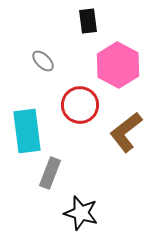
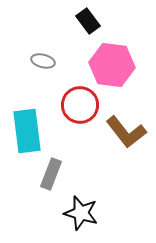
black rectangle: rotated 30 degrees counterclockwise
gray ellipse: rotated 30 degrees counterclockwise
pink hexagon: moved 6 px left; rotated 21 degrees counterclockwise
brown L-shape: rotated 90 degrees counterclockwise
gray rectangle: moved 1 px right, 1 px down
